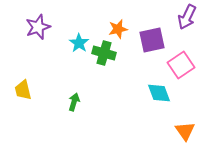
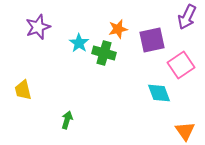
green arrow: moved 7 px left, 18 px down
